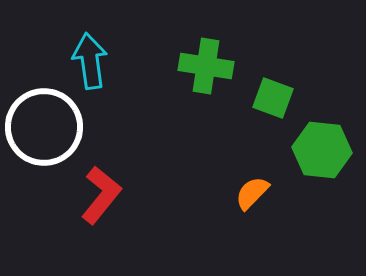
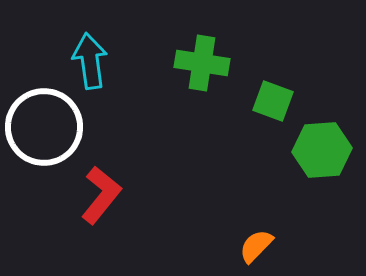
green cross: moved 4 px left, 3 px up
green square: moved 3 px down
green hexagon: rotated 10 degrees counterclockwise
orange semicircle: moved 4 px right, 53 px down
